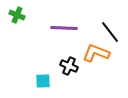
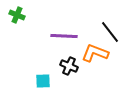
purple line: moved 8 px down
orange L-shape: moved 1 px left
